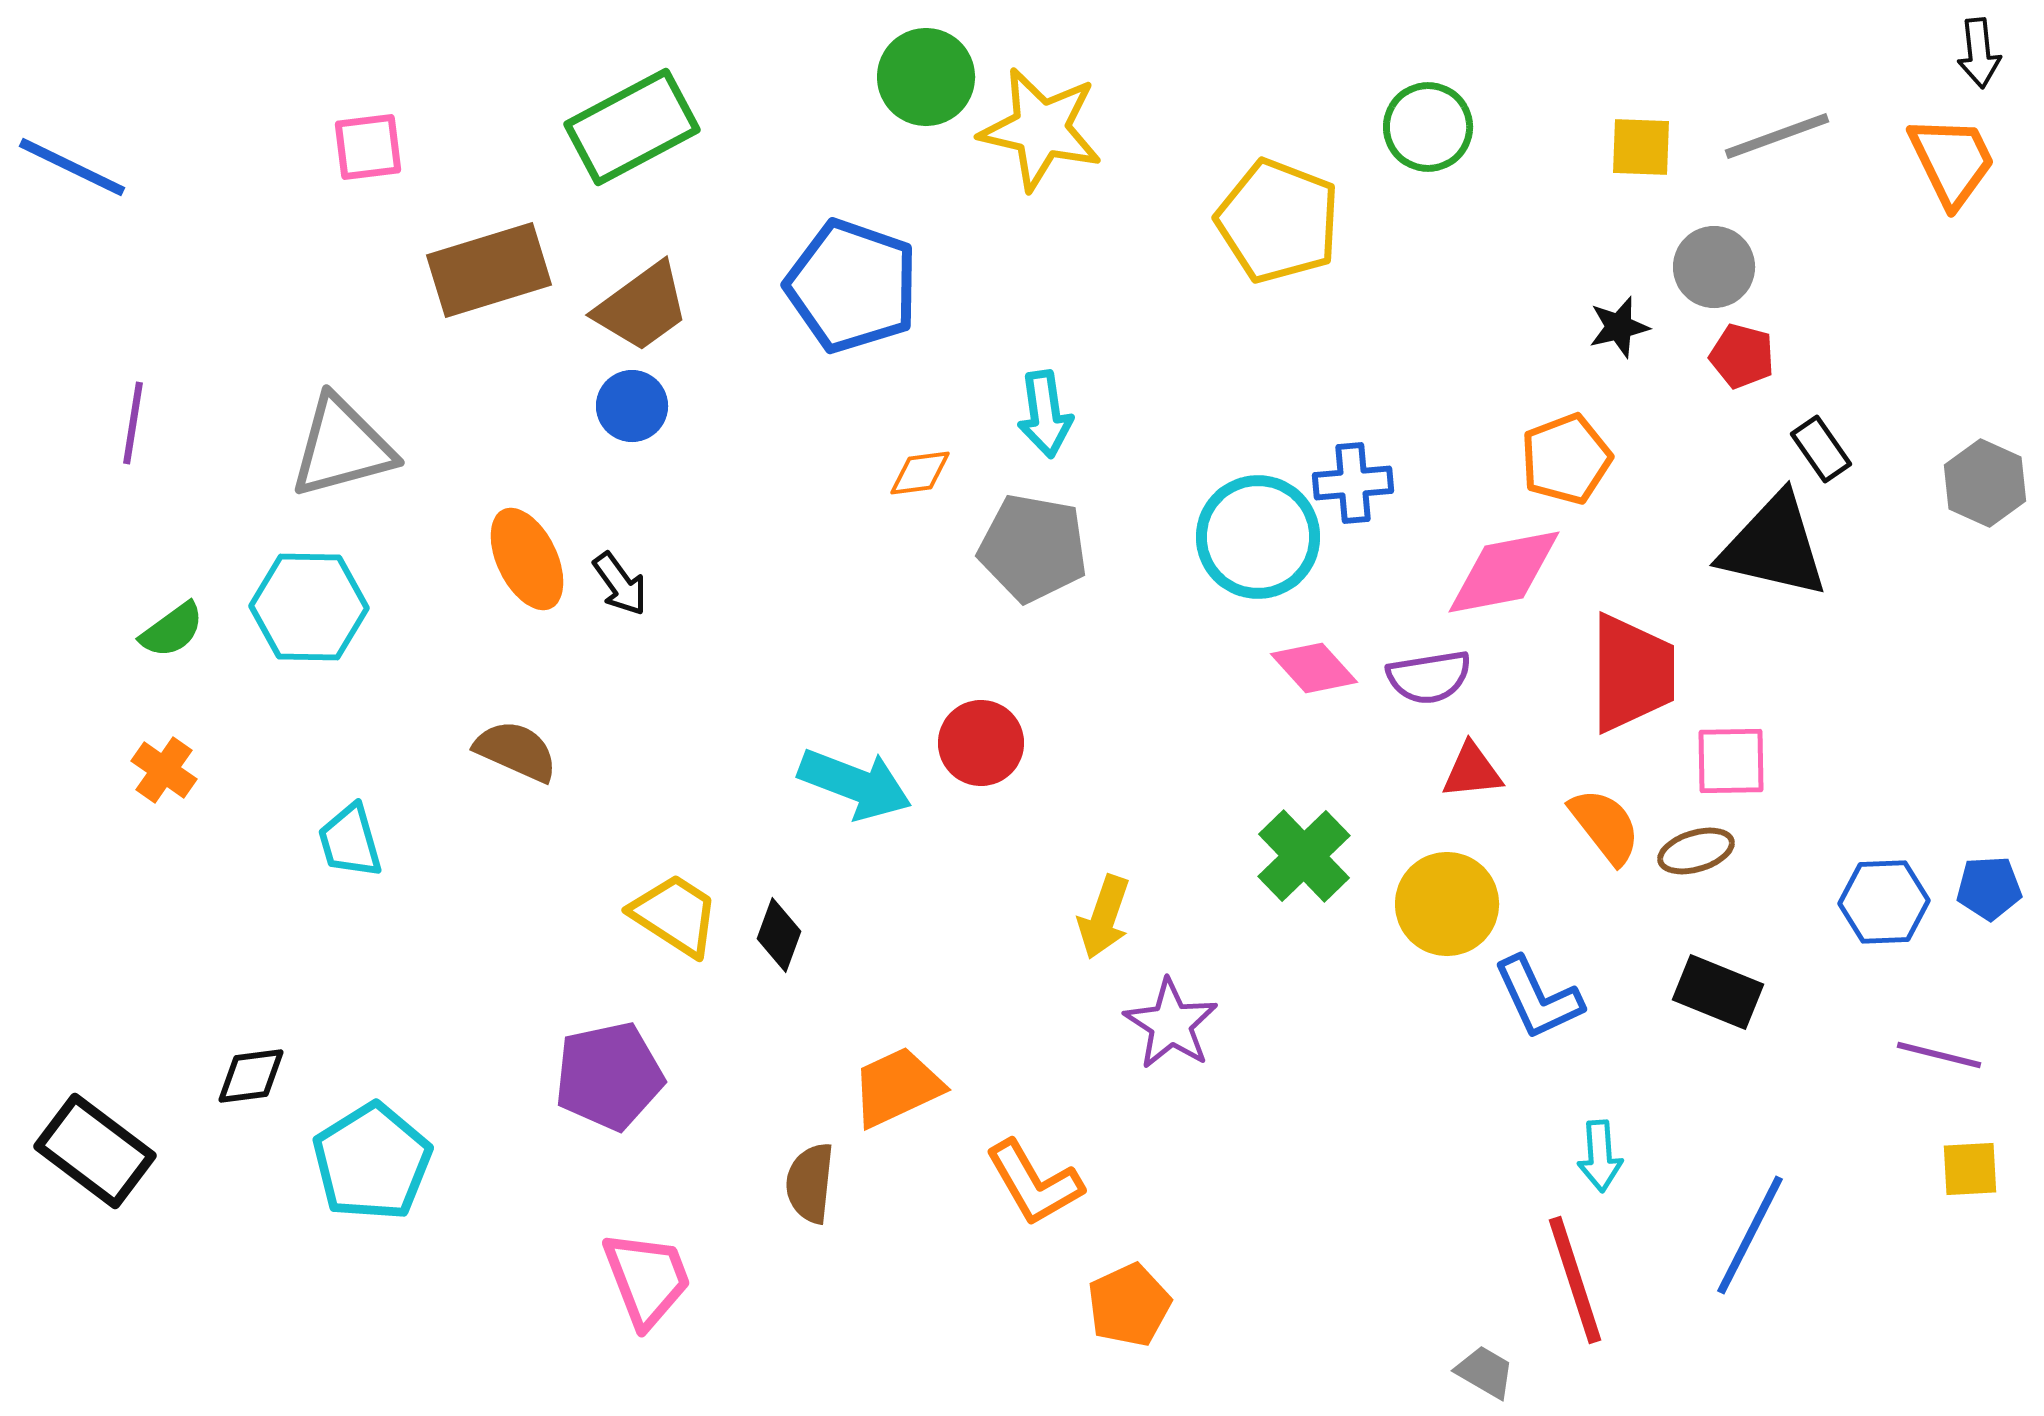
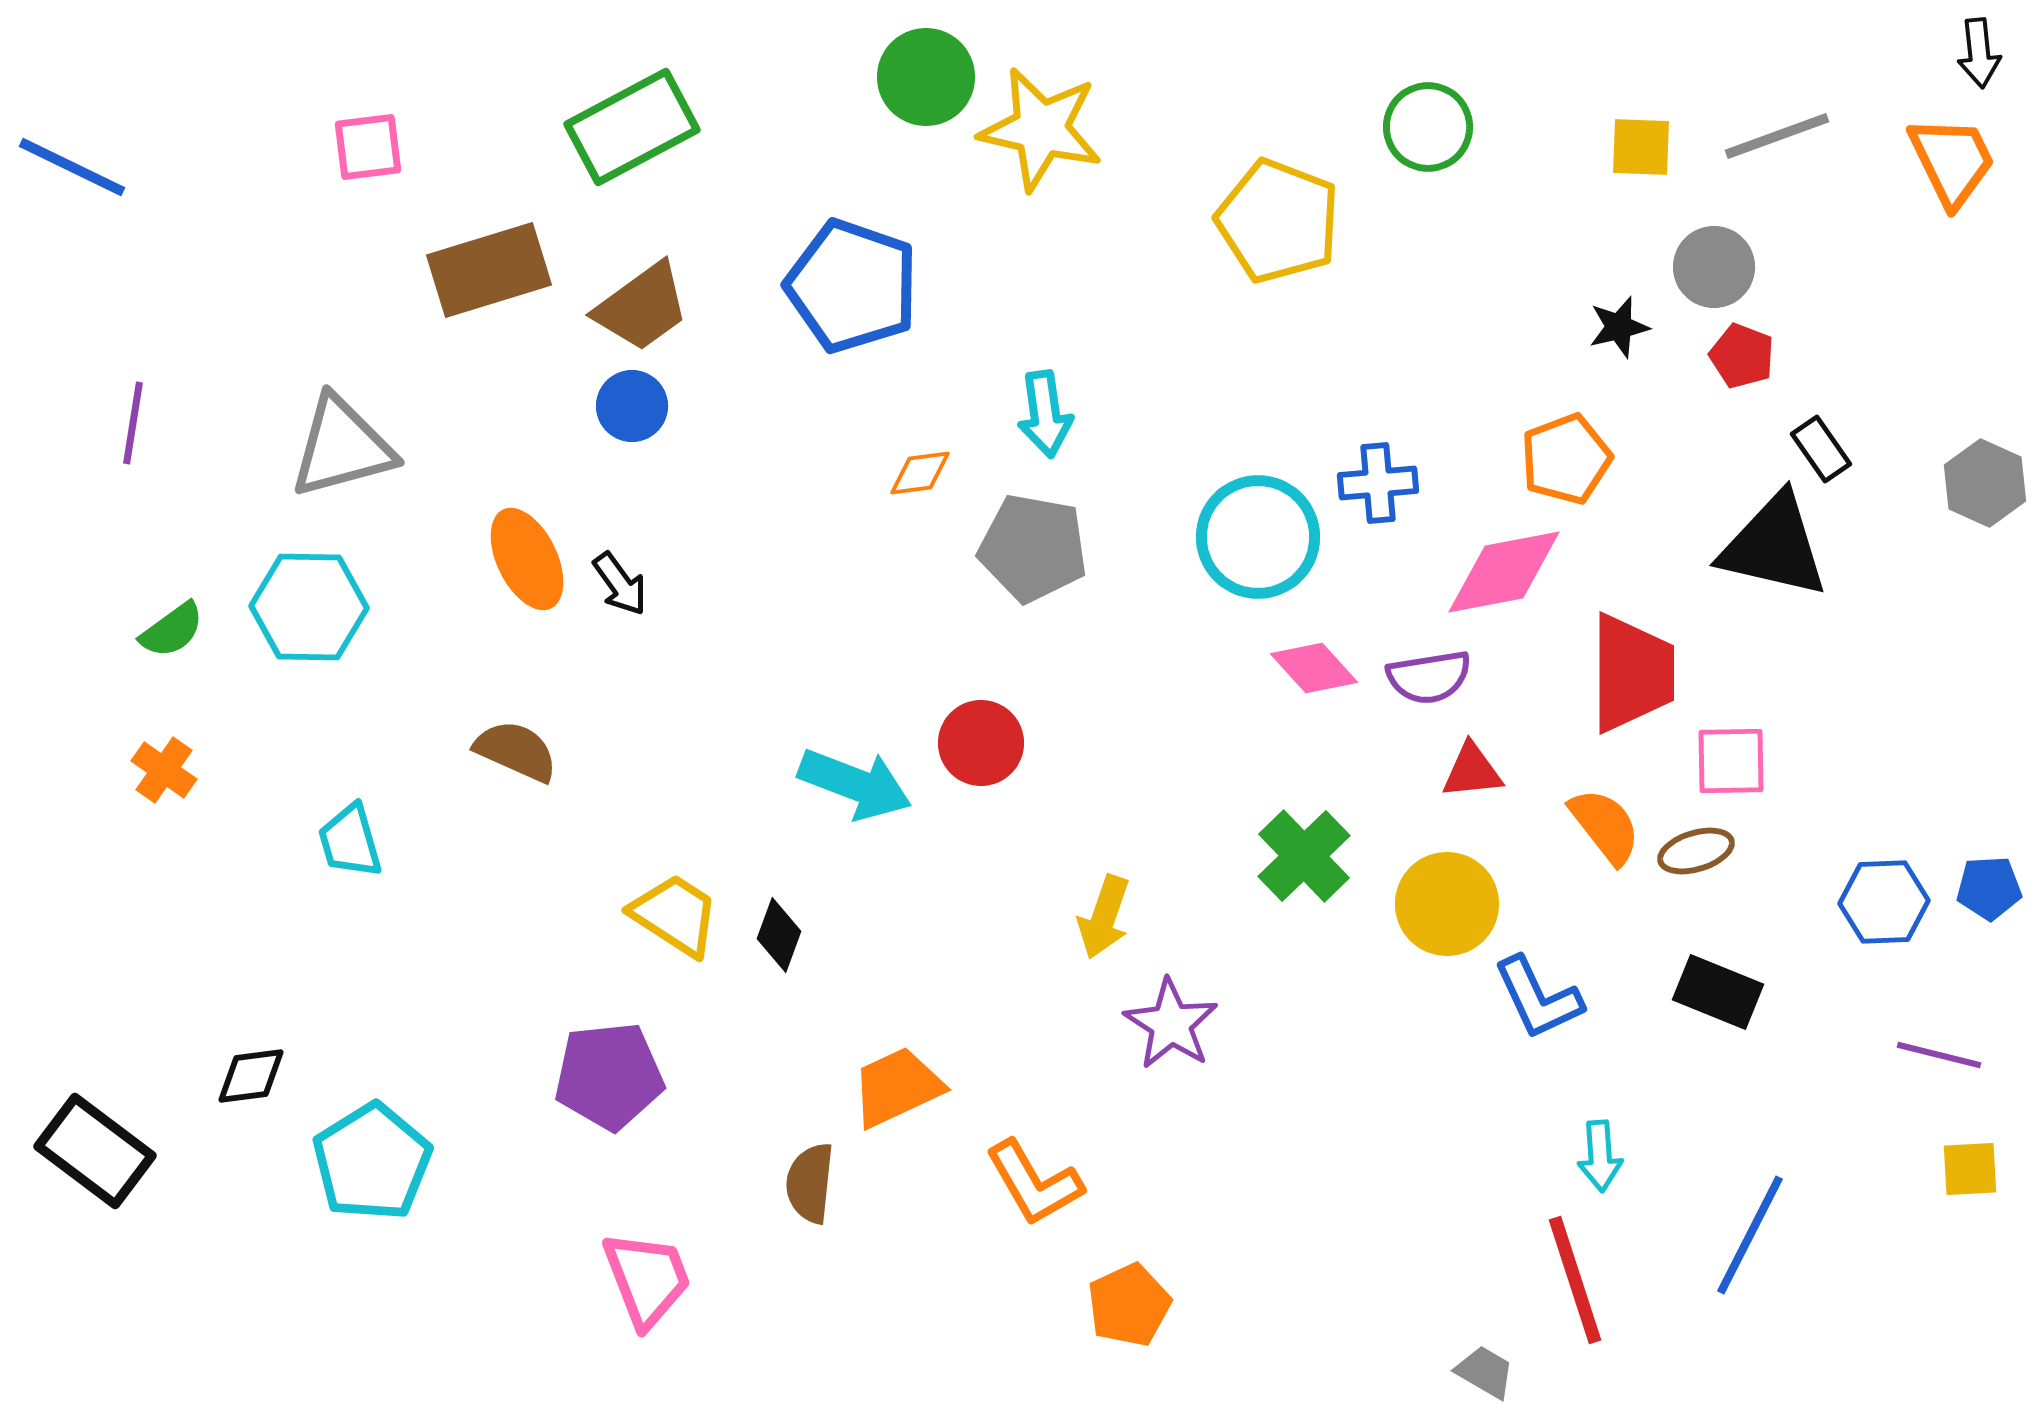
red pentagon at (1742, 356): rotated 6 degrees clockwise
blue cross at (1353, 483): moved 25 px right
purple pentagon at (609, 1076): rotated 6 degrees clockwise
